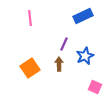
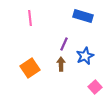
blue rectangle: rotated 42 degrees clockwise
brown arrow: moved 2 px right
pink square: rotated 24 degrees clockwise
